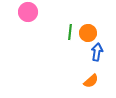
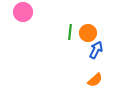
pink circle: moved 5 px left
blue arrow: moved 1 px left, 2 px up; rotated 18 degrees clockwise
orange semicircle: moved 4 px right, 1 px up
